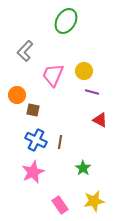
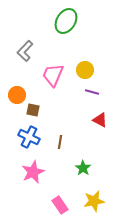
yellow circle: moved 1 px right, 1 px up
blue cross: moved 7 px left, 3 px up
